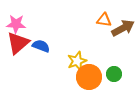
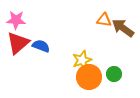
pink star: moved 4 px up
brown arrow: rotated 115 degrees counterclockwise
yellow star: moved 5 px right, 1 px up
